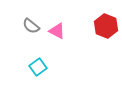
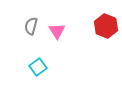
gray semicircle: rotated 66 degrees clockwise
pink triangle: rotated 30 degrees clockwise
